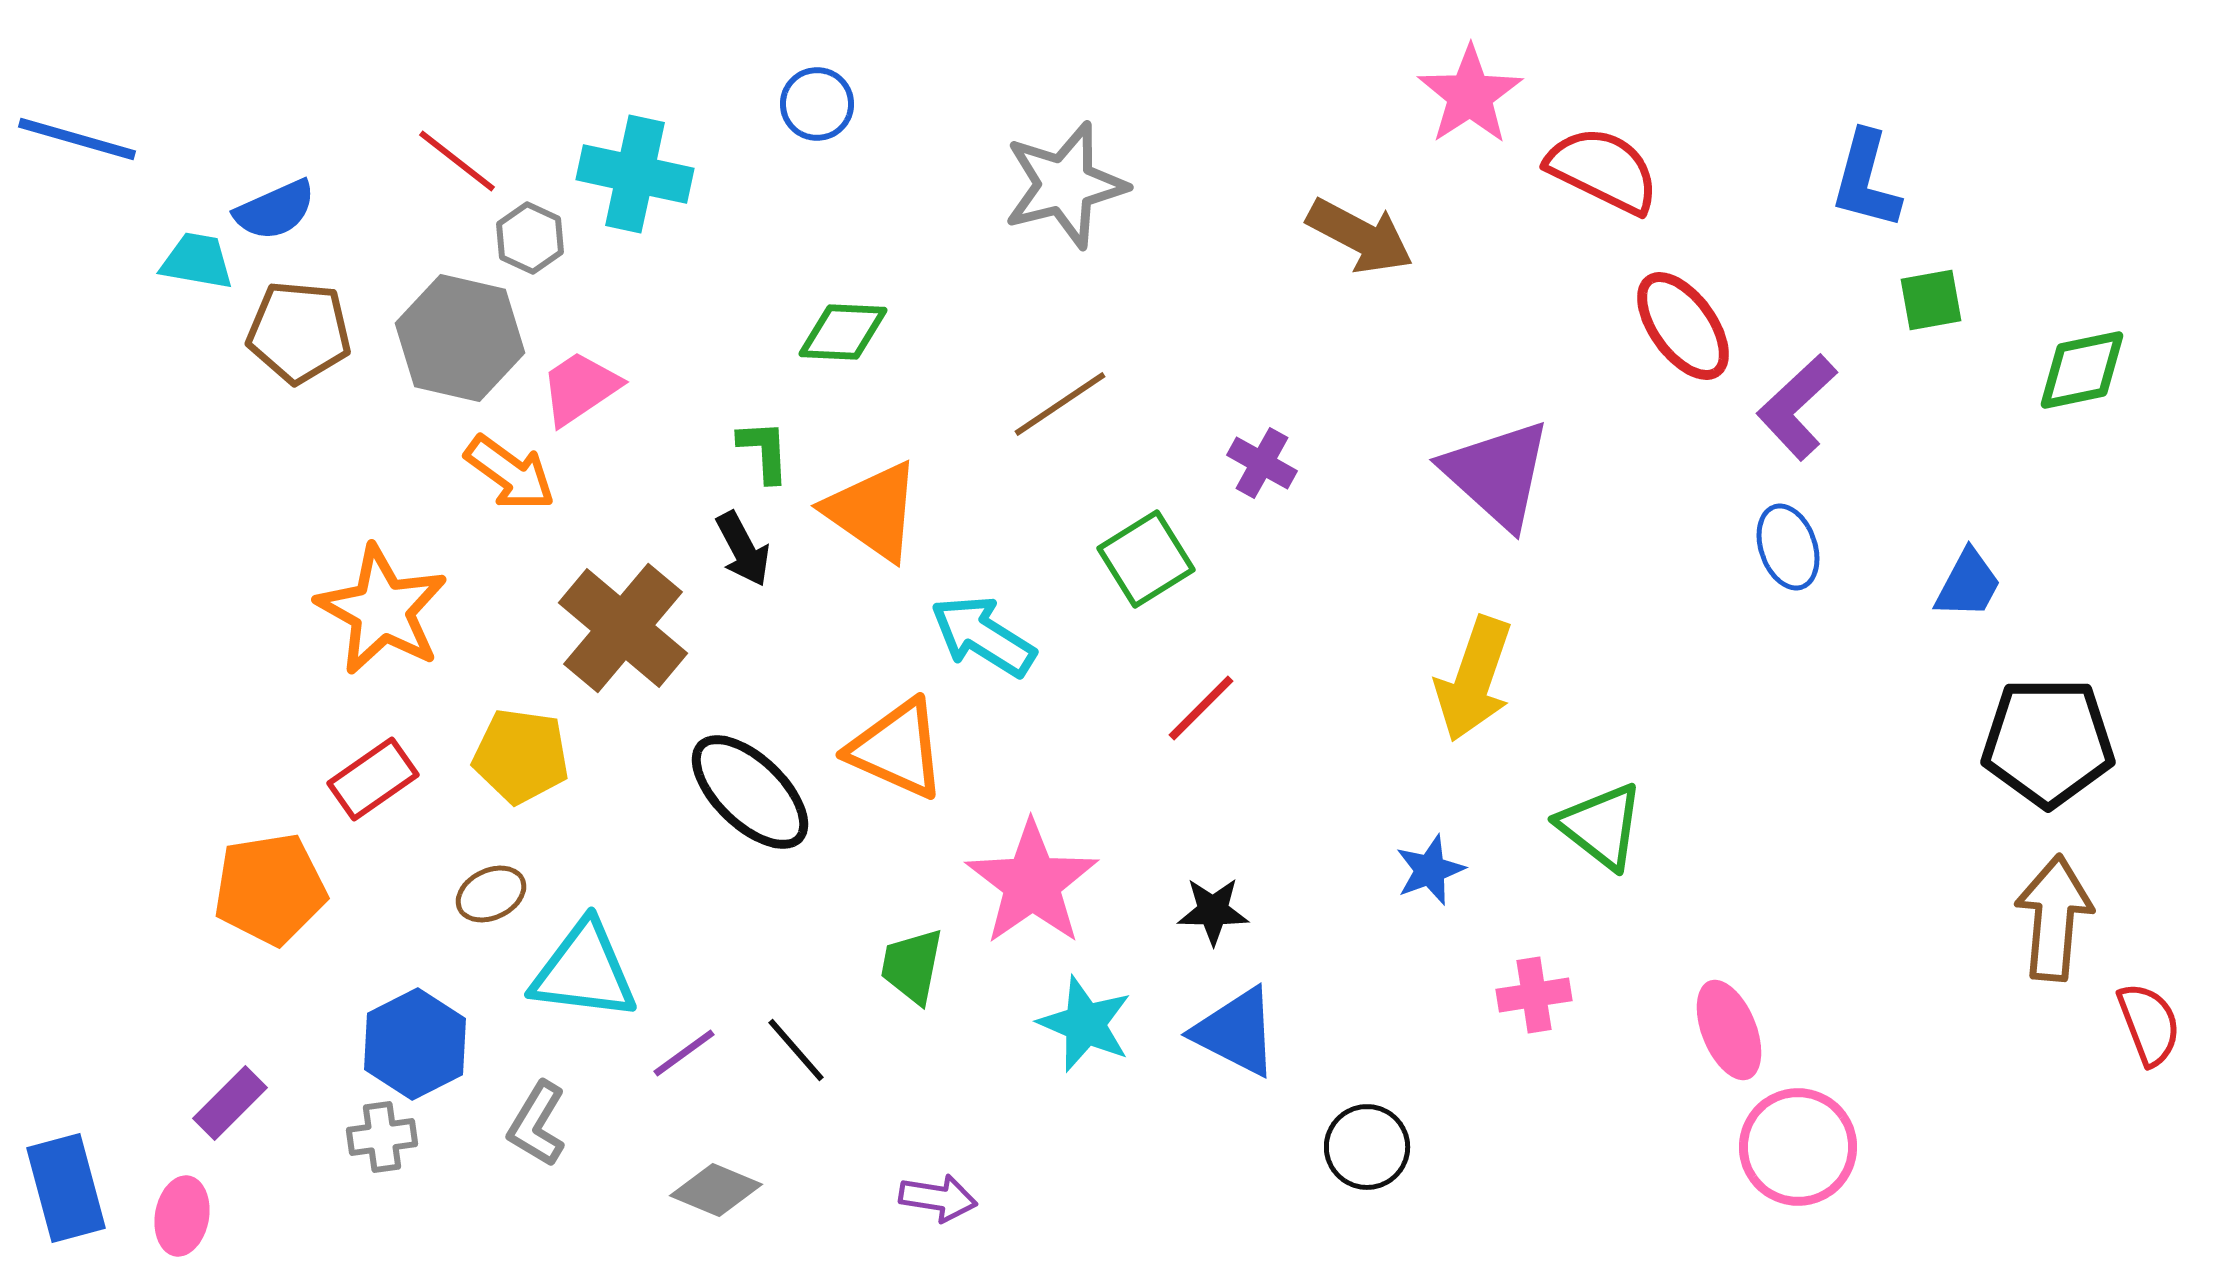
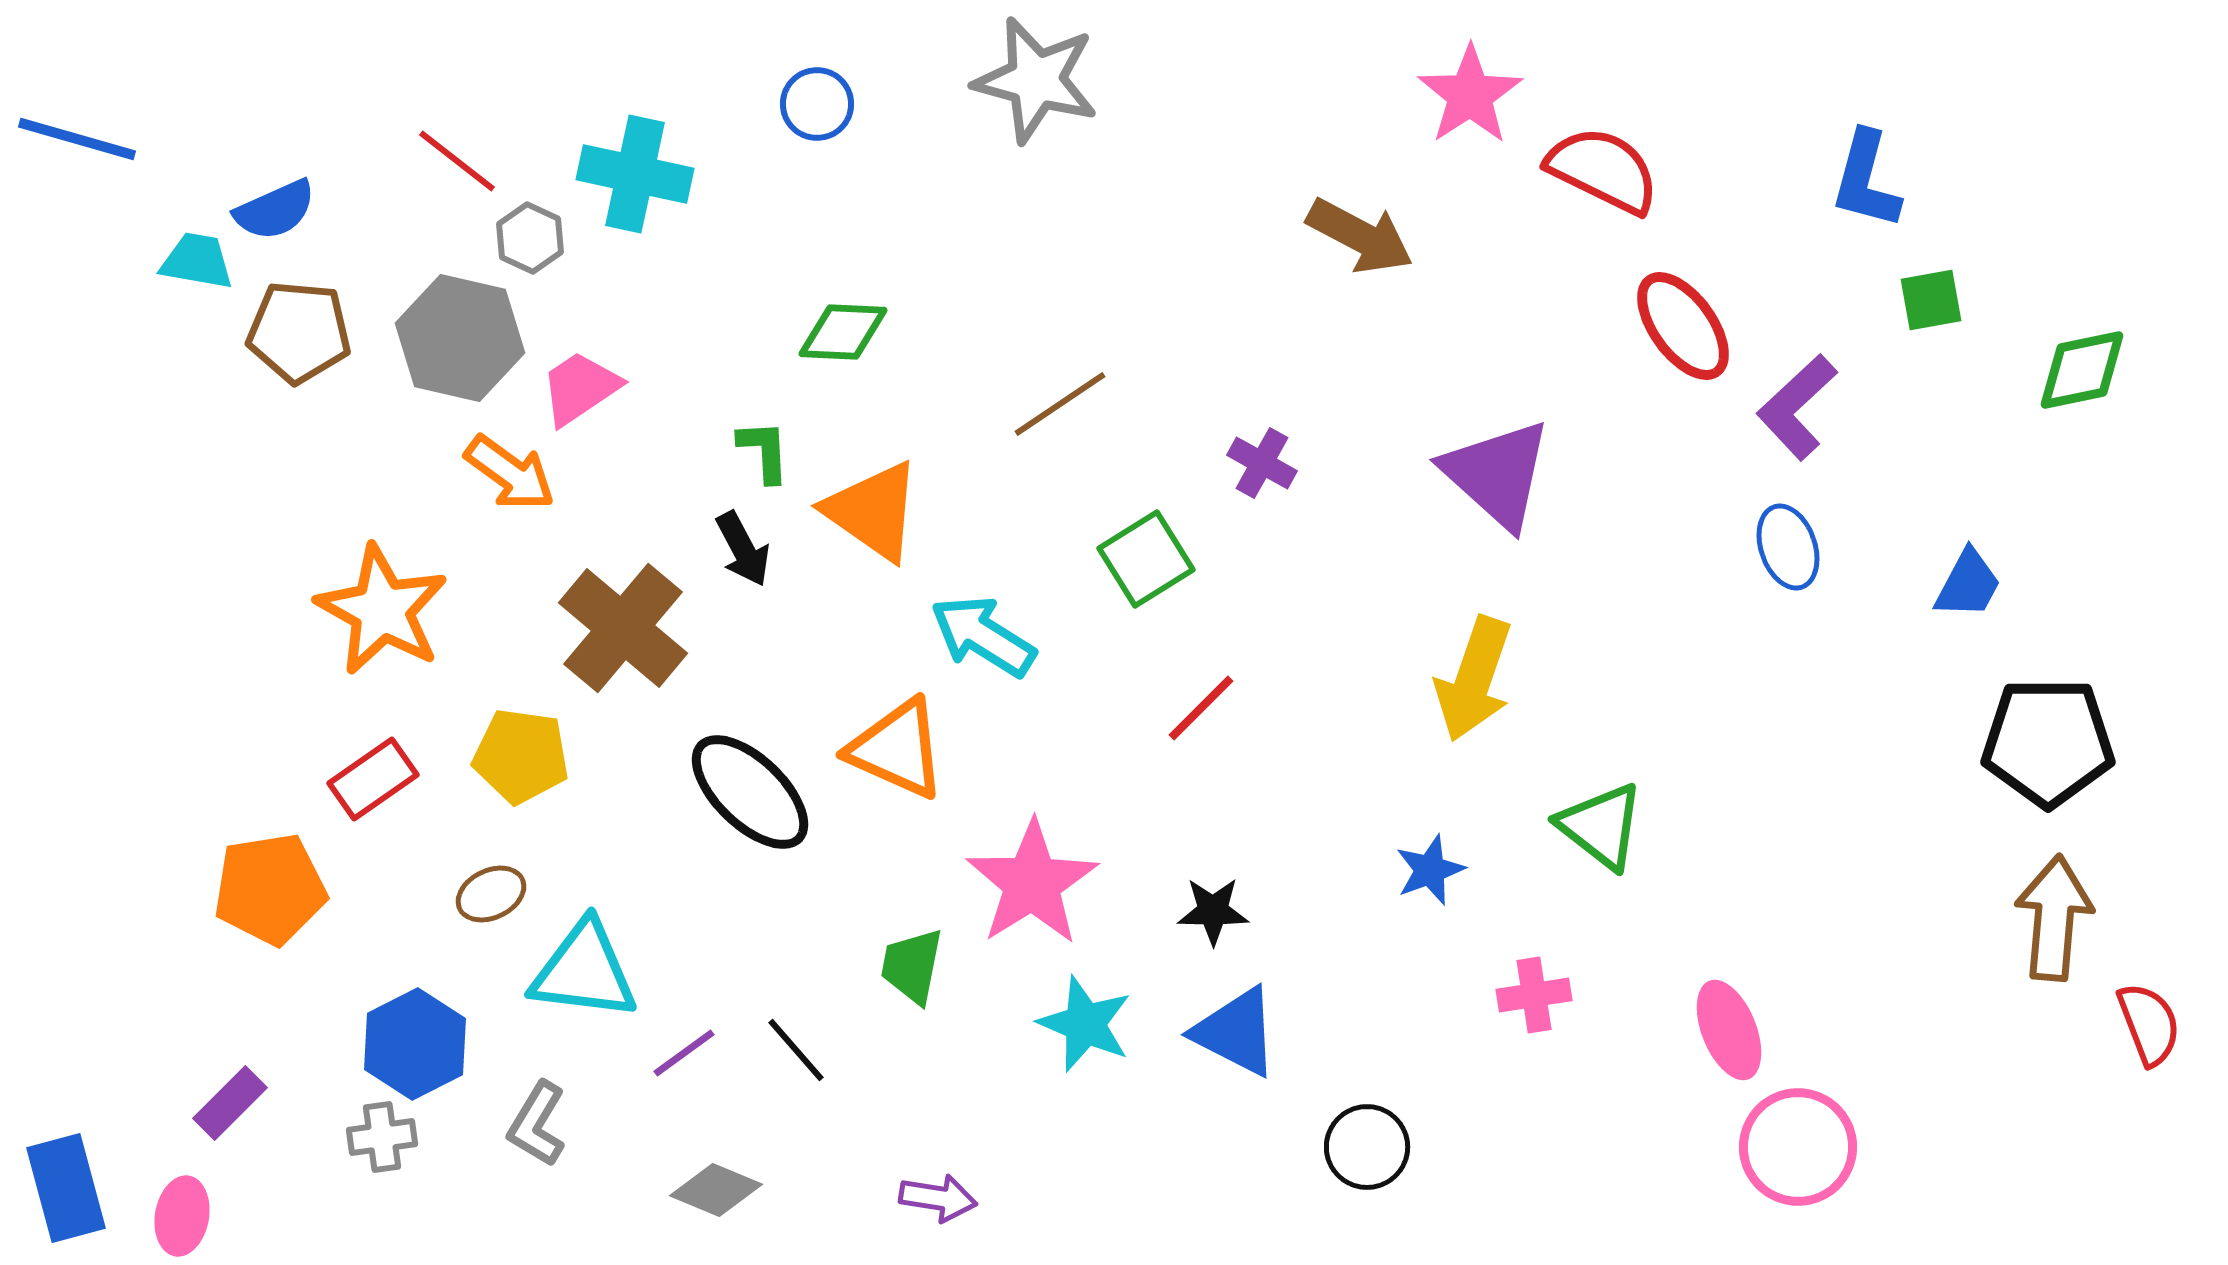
gray star at (1065, 185): moved 29 px left, 105 px up; rotated 29 degrees clockwise
pink star at (1032, 883): rotated 3 degrees clockwise
